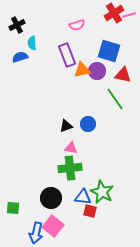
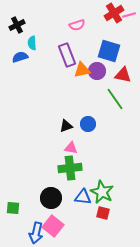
red square: moved 13 px right, 2 px down
